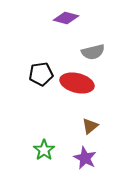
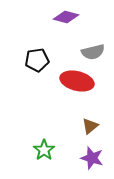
purple diamond: moved 1 px up
black pentagon: moved 4 px left, 14 px up
red ellipse: moved 2 px up
purple star: moved 7 px right; rotated 10 degrees counterclockwise
